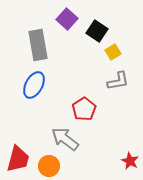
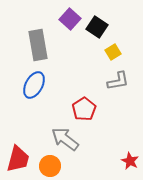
purple square: moved 3 px right
black square: moved 4 px up
orange circle: moved 1 px right
